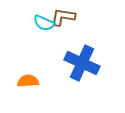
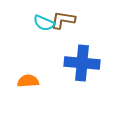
brown L-shape: moved 3 px down
blue cross: rotated 20 degrees counterclockwise
